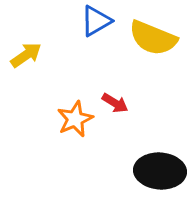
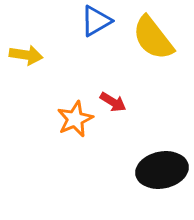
yellow semicircle: rotated 30 degrees clockwise
yellow arrow: rotated 44 degrees clockwise
red arrow: moved 2 px left, 1 px up
black ellipse: moved 2 px right, 1 px up; rotated 15 degrees counterclockwise
